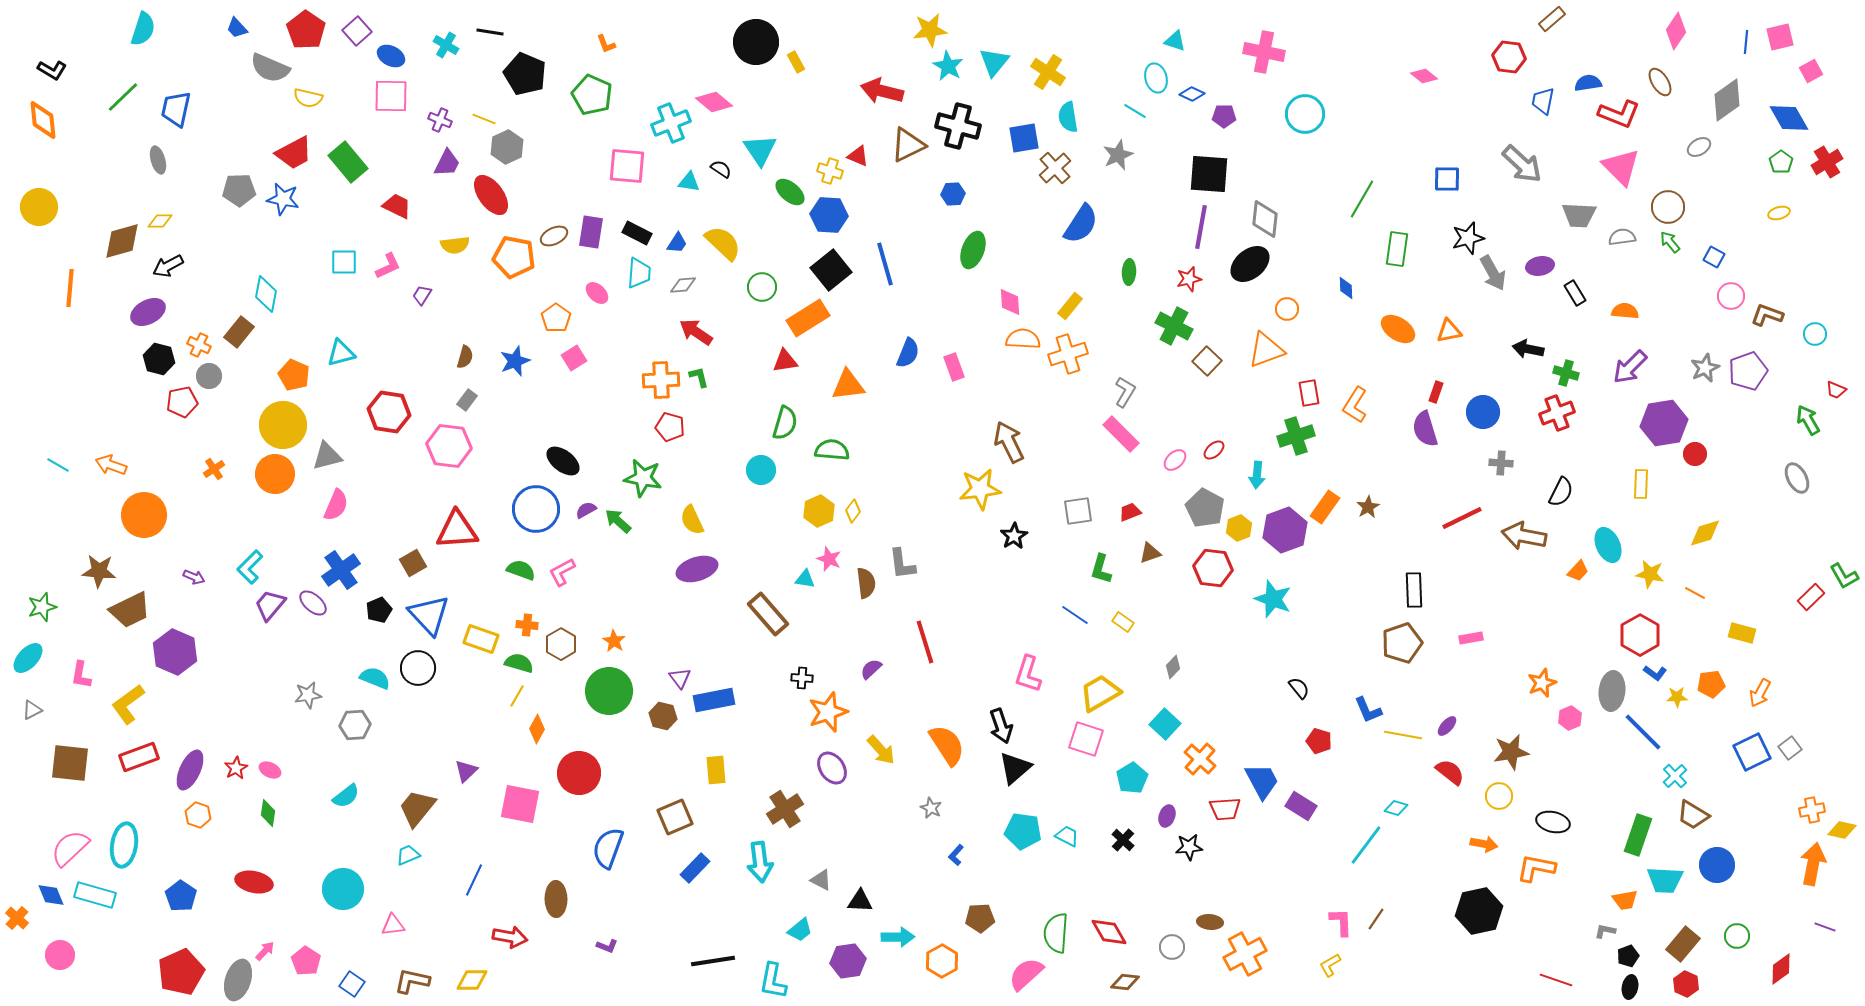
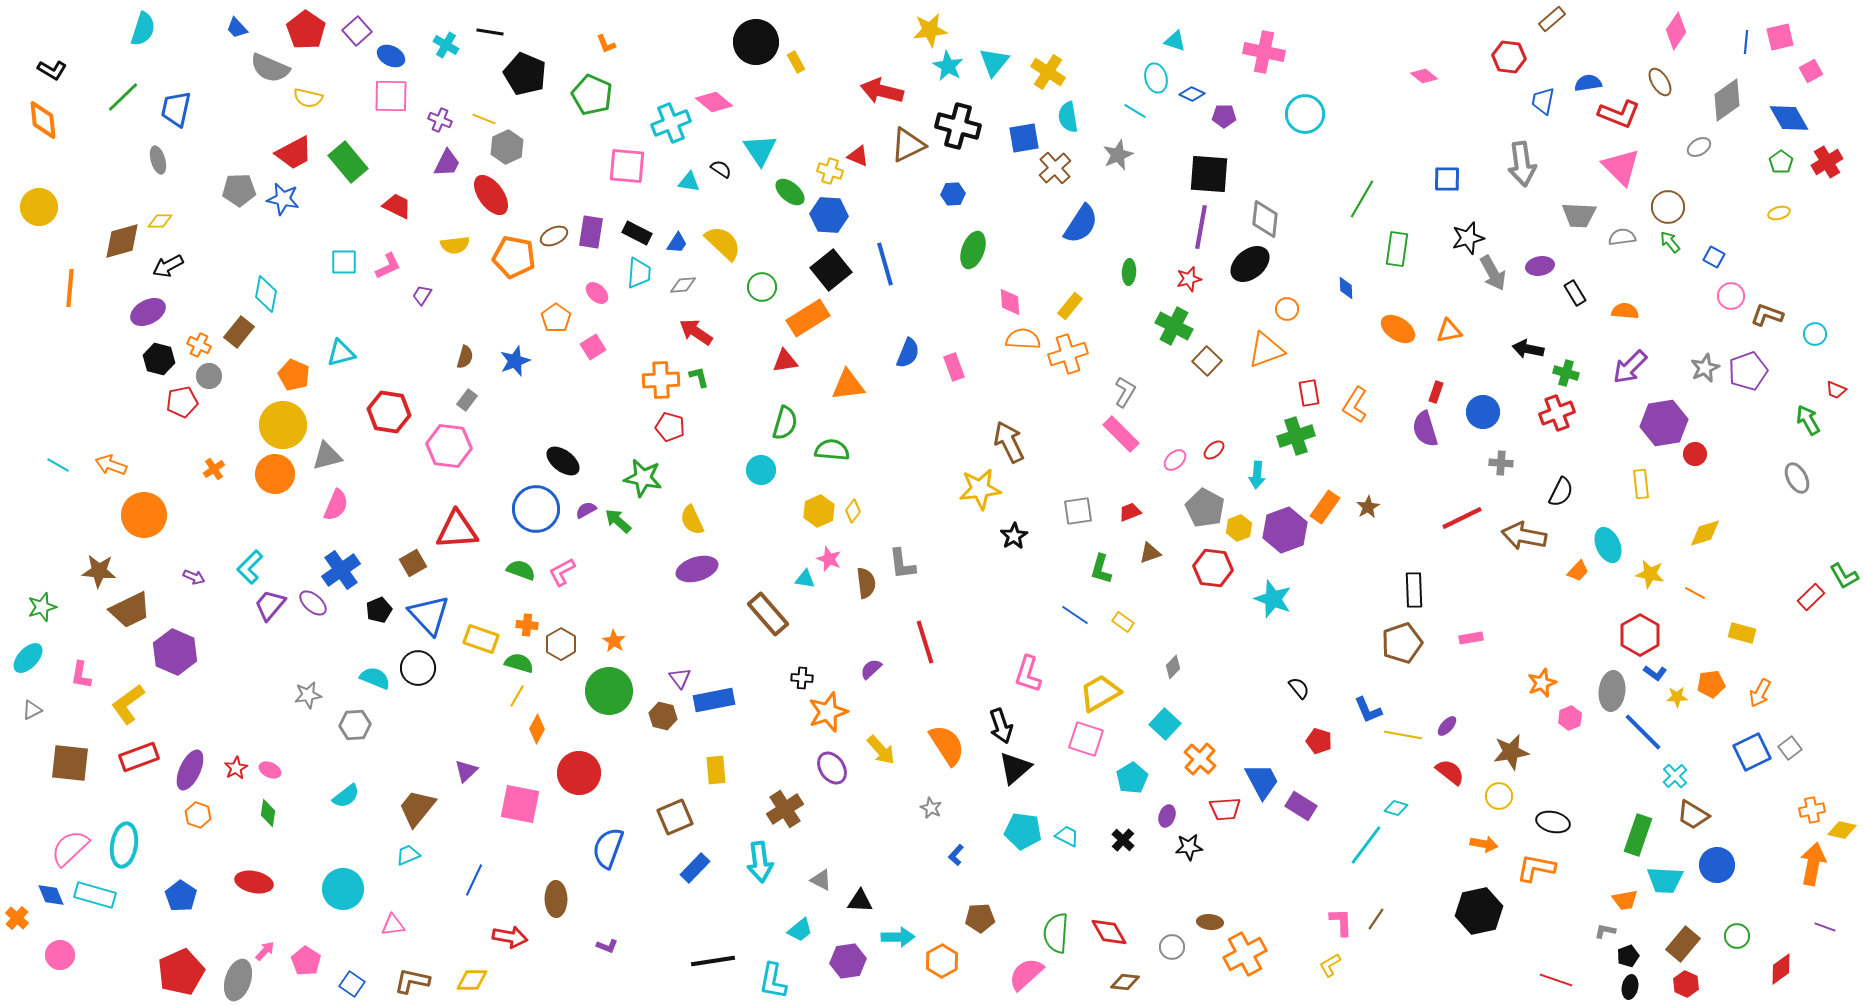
gray arrow at (1522, 164): rotated 39 degrees clockwise
pink square at (574, 358): moved 19 px right, 11 px up
yellow rectangle at (1641, 484): rotated 8 degrees counterclockwise
